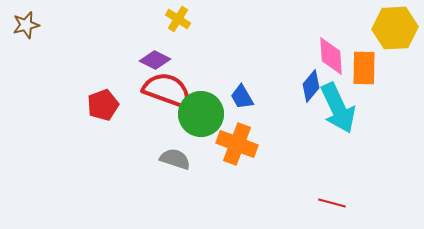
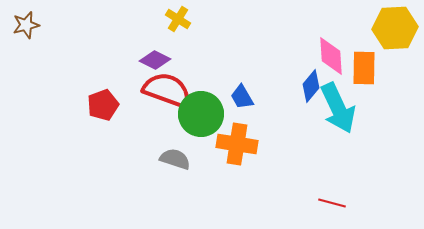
orange cross: rotated 12 degrees counterclockwise
